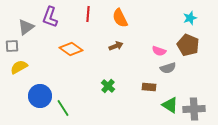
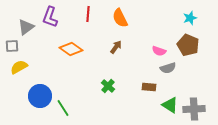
brown arrow: moved 1 px down; rotated 32 degrees counterclockwise
